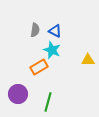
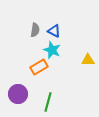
blue triangle: moved 1 px left
